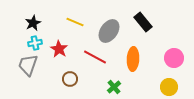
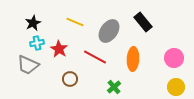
cyan cross: moved 2 px right
gray trapezoid: rotated 85 degrees counterclockwise
yellow circle: moved 7 px right
